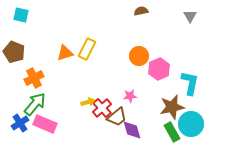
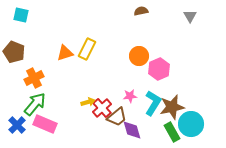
cyan L-shape: moved 37 px left, 20 px down; rotated 20 degrees clockwise
blue cross: moved 3 px left, 2 px down; rotated 12 degrees counterclockwise
